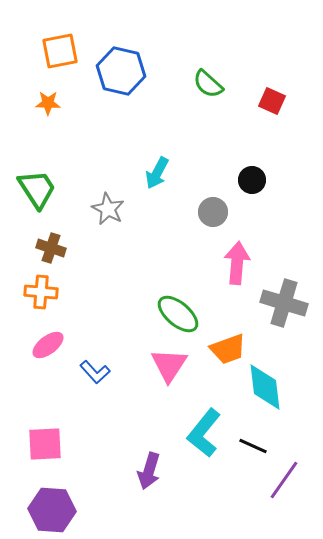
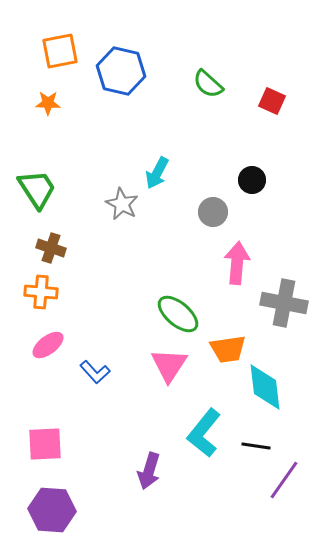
gray star: moved 14 px right, 5 px up
gray cross: rotated 6 degrees counterclockwise
orange trapezoid: rotated 12 degrees clockwise
black line: moved 3 px right; rotated 16 degrees counterclockwise
